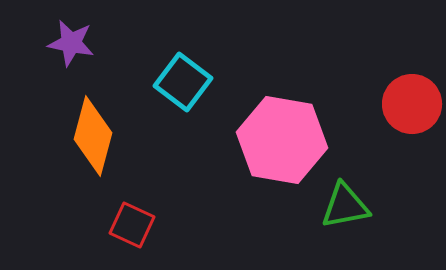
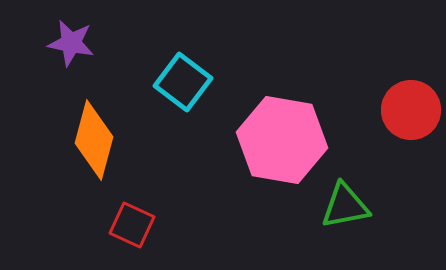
red circle: moved 1 px left, 6 px down
orange diamond: moved 1 px right, 4 px down
